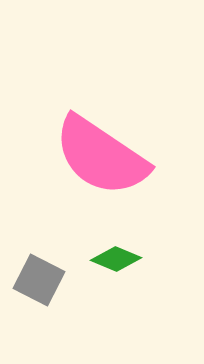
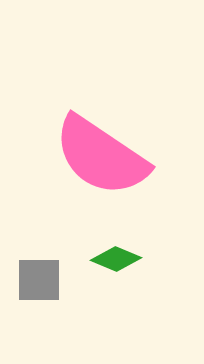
gray square: rotated 27 degrees counterclockwise
